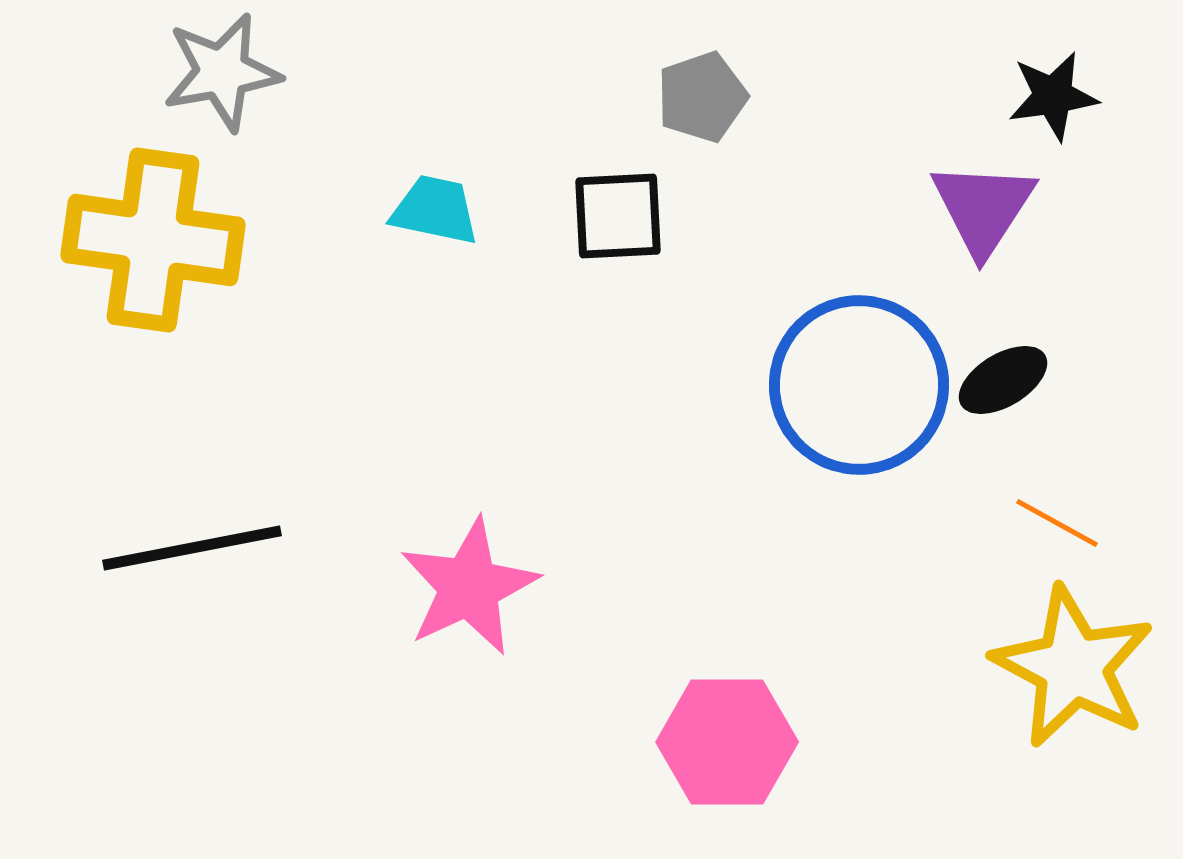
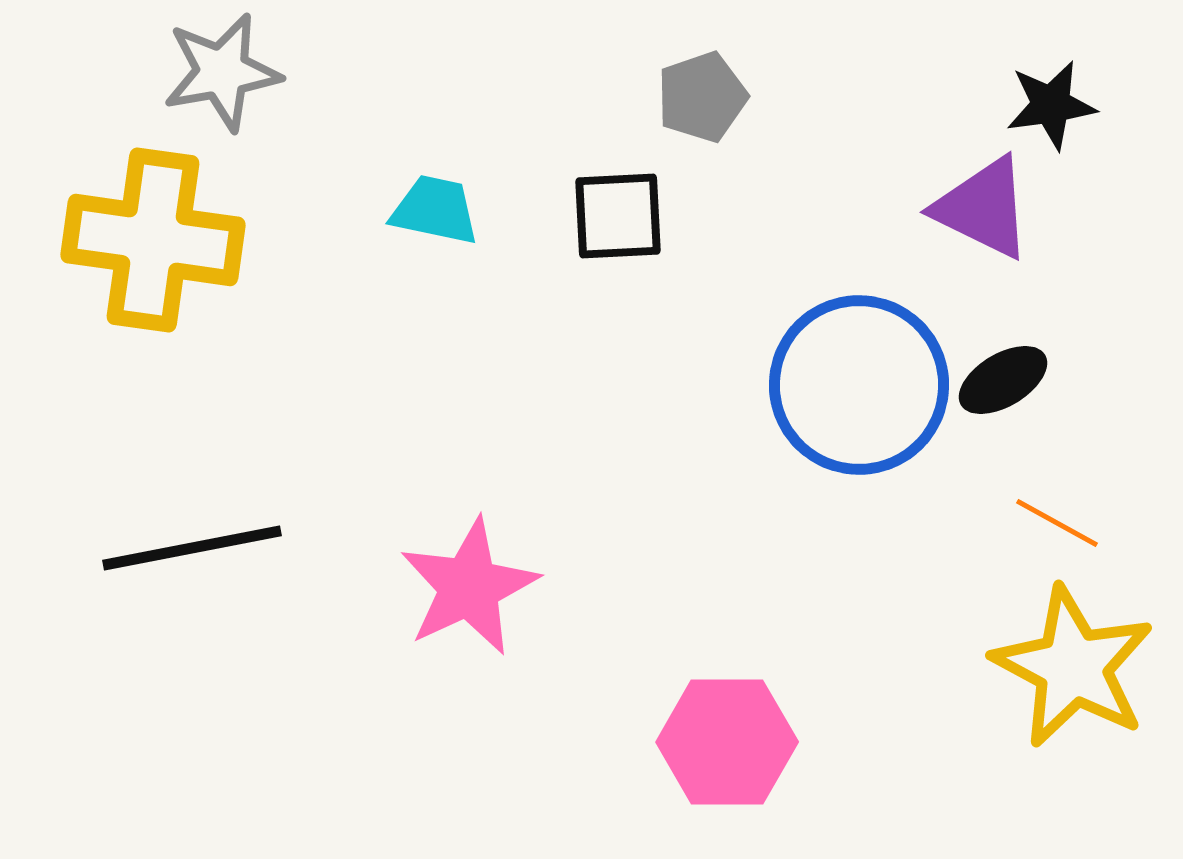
black star: moved 2 px left, 9 px down
purple triangle: rotated 37 degrees counterclockwise
